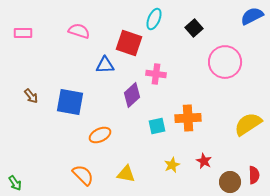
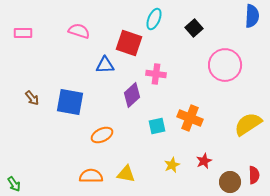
blue semicircle: rotated 120 degrees clockwise
pink circle: moved 3 px down
brown arrow: moved 1 px right, 2 px down
orange cross: moved 2 px right; rotated 25 degrees clockwise
orange ellipse: moved 2 px right
red star: rotated 21 degrees clockwise
orange semicircle: moved 8 px right, 1 px down; rotated 45 degrees counterclockwise
green arrow: moved 1 px left, 1 px down
